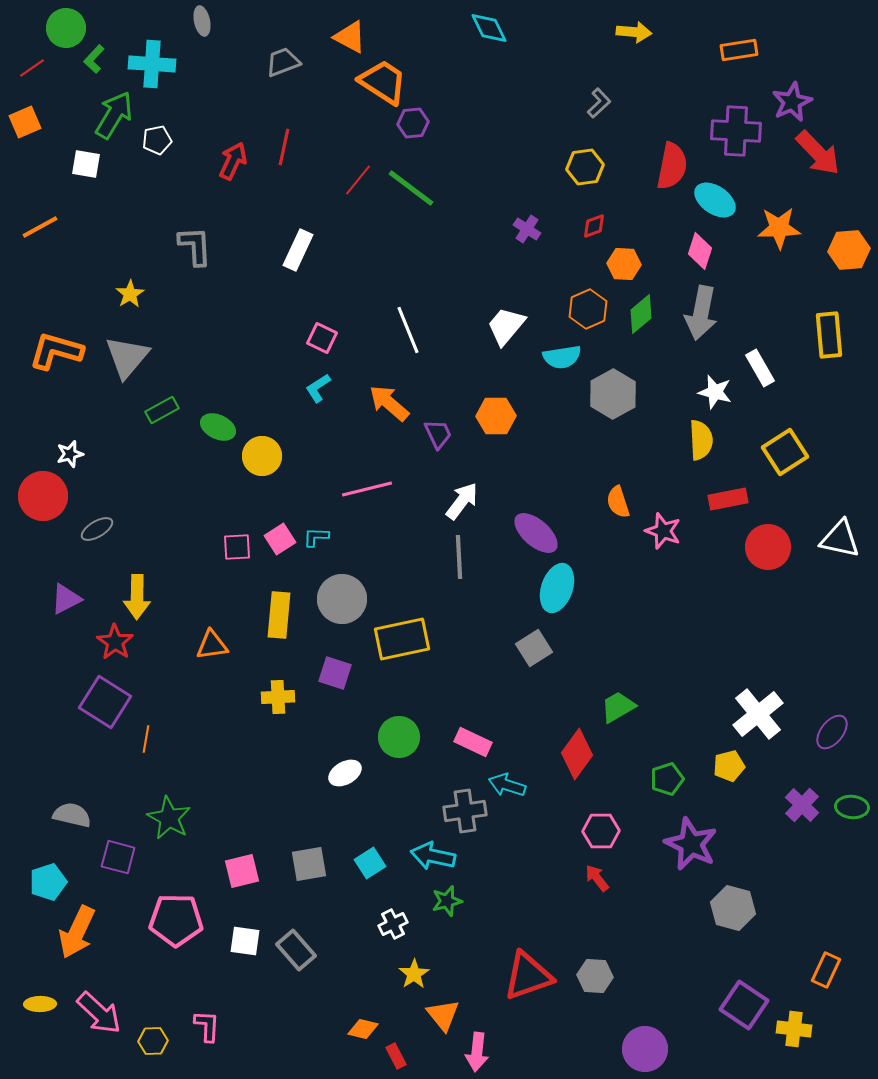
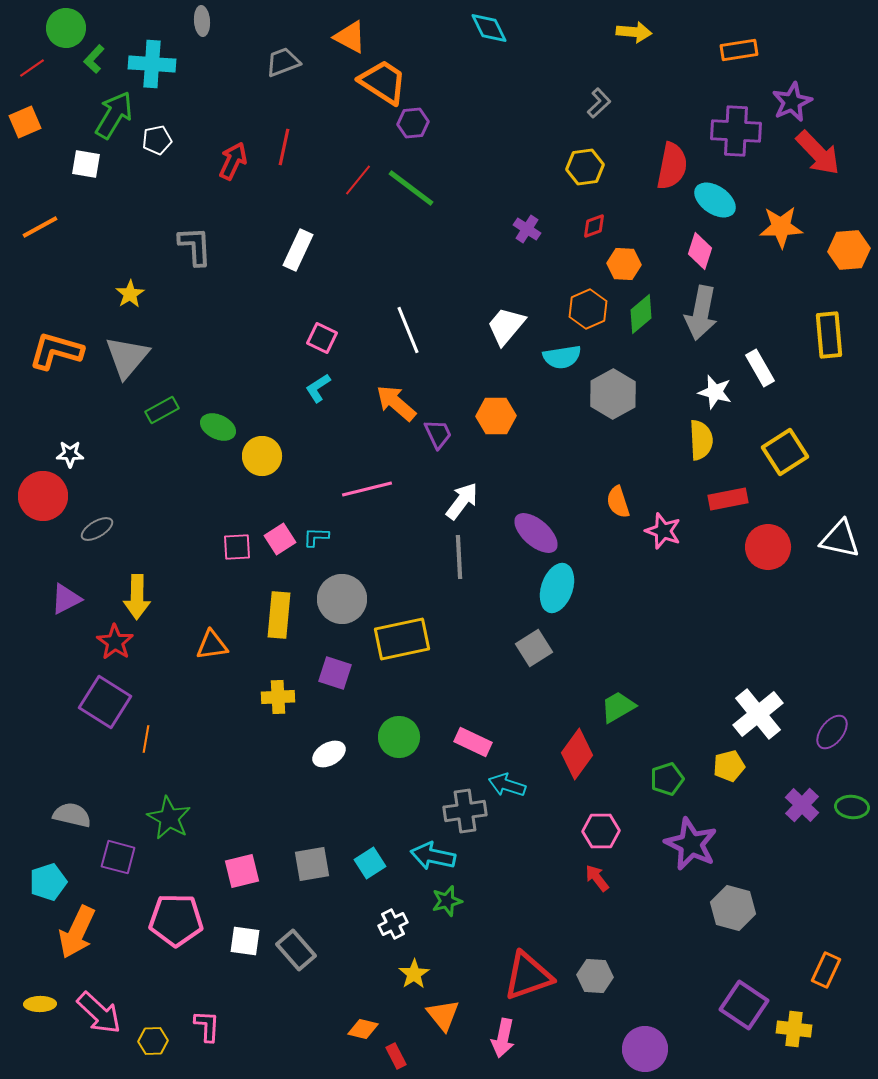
gray ellipse at (202, 21): rotated 8 degrees clockwise
orange star at (779, 228): moved 2 px right, 1 px up
orange arrow at (389, 403): moved 7 px right
white star at (70, 454): rotated 16 degrees clockwise
white ellipse at (345, 773): moved 16 px left, 19 px up
gray square at (309, 864): moved 3 px right
pink arrow at (477, 1052): moved 26 px right, 14 px up; rotated 6 degrees clockwise
